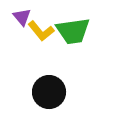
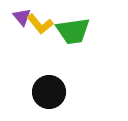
yellow L-shape: moved 1 px left, 7 px up
